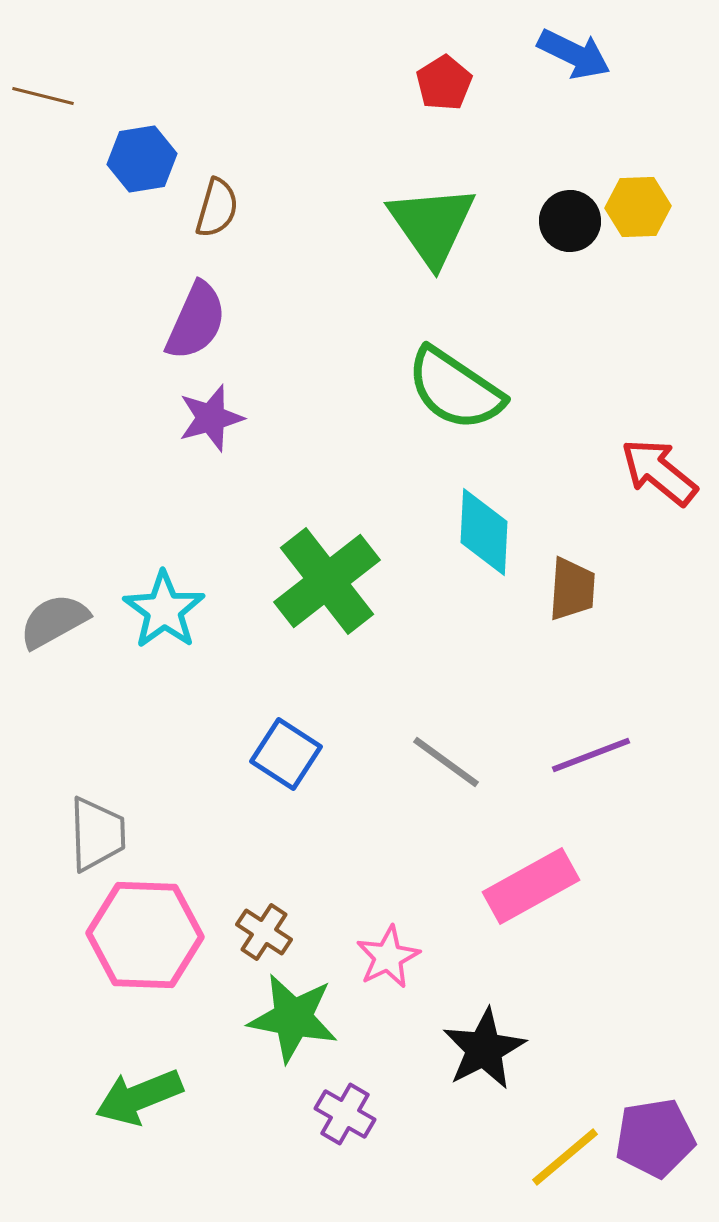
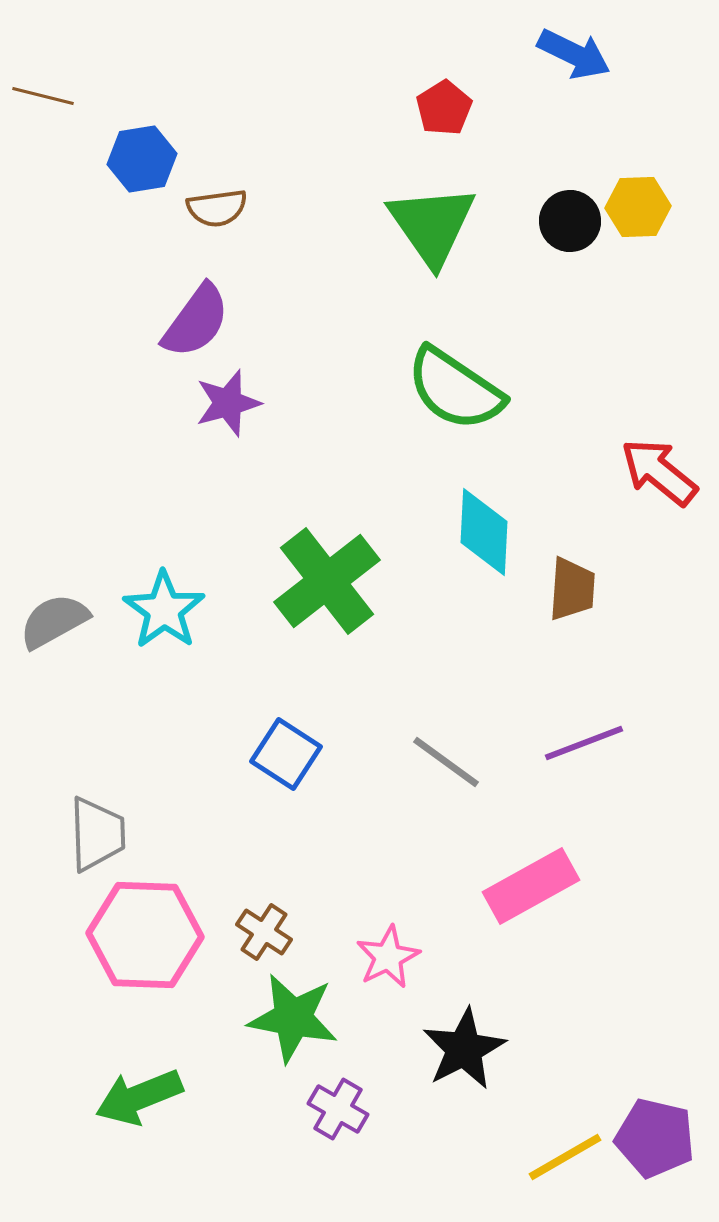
red pentagon: moved 25 px down
brown semicircle: rotated 66 degrees clockwise
purple semicircle: rotated 12 degrees clockwise
purple star: moved 17 px right, 15 px up
purple line: moved 7 px left, 12 px up
black star: moved 20 px left
purple cross: moved 7 px left, 5 px up
purple pentagon: rotated 22 degrees clockwise
yellow line: rotated 10 degrees clockwise
